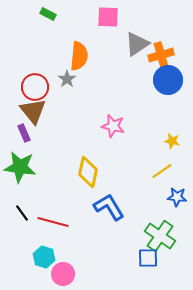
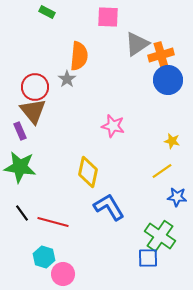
green rectangle: moved 1 px left, 2 px up
purple rectangle: moved 4 px left, 2 px up
